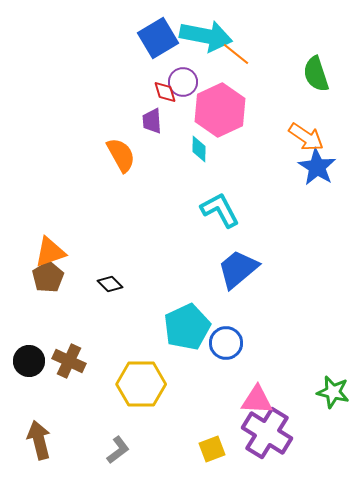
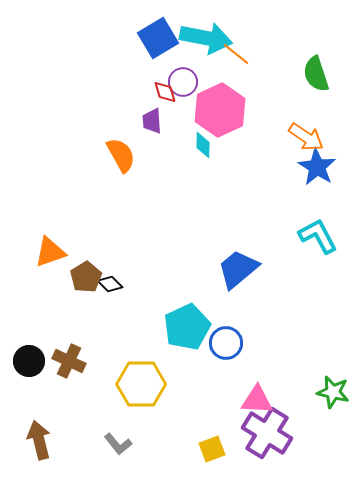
cyan arrow: moved 2 px down
cyan diamond: moved 4 px right, 4 px up
cyan L-shape: moved 98 px right, 26 px down
brown pentagon: moved 38 px right
gray L-shape: moved 6 px up; rotated 88 degrees clockwise
